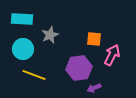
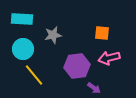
gray star: moved 3 px right; rotated 12 degrees clockwise
orange square: moved 8 px right, 6 px up
pink arrow: moved 3 px left, 3 px down; rotated 130 degrees counterclockwise
purple hexagon: moved 2 px left, 2 px up
yellow line: rotated 30 degrees clockwise
purple arrow: rotated 120 degrees counterclockwise
